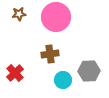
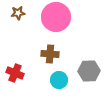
brown star: moved 1 px left, 1 px up
brown cross: rotated 12 degrees clockwise
red cross: rotated 24 degrees counterclockwise
cyan circle: moved 4 px left
